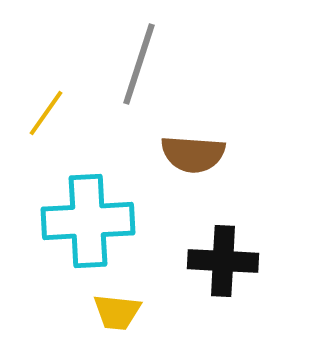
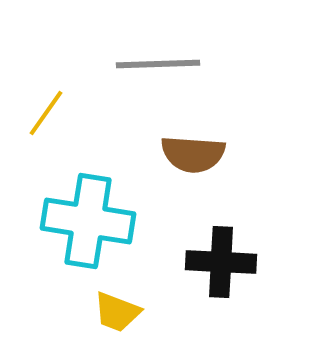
gray line: moved 19 px right; rotated 70 degrees clockwise
cyan cross: rotated 12 degrees clockwise
black cross: moved 2 px left, 1 px down
yellow trapezoid: rotated 15 degrees clockwise
